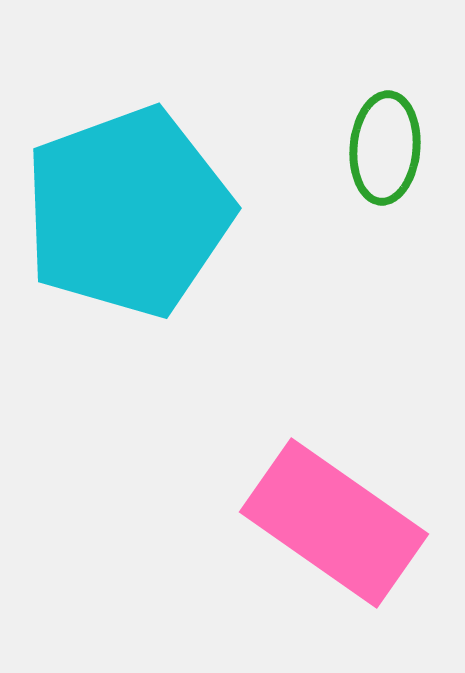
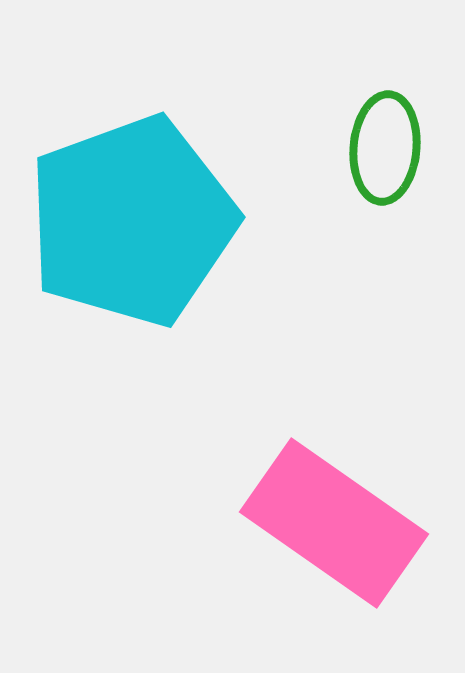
cyan pentagon: moved 4 px right, 9 px down
